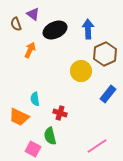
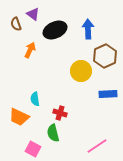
brown hexagon: moved 2 px down
blue rectangle: rotated 48 degrees clockwise
green semicircle: moved 3 px right, 3 px up
